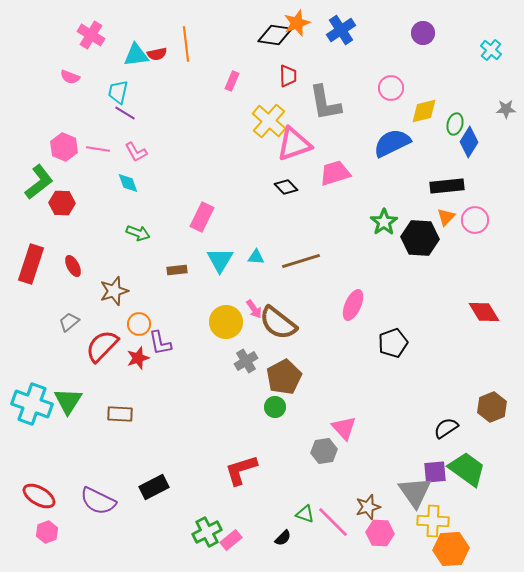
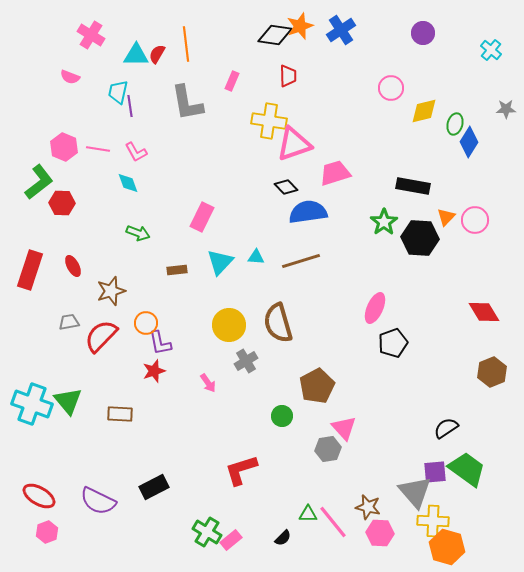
orange star at (297, 23): moved 3 px right, 3 px down
red semicircle at (157, 54): rotated 132 degrees clockwise
cyan triangle at (136, 55): rotated 8 degrees clockwise
gray L-shape at (325, 103): moved 138 px left
purple line at (125, 113): moved 5 px right, 7 px up; rotated 50 degrees clockwise
yellow cross at (269, 121): rotated 32 degrees counterclockwise
blue semicircle at (392, 143): moved 84 px left, 69 px down; rotated 18 degrees clockwise
black rectangle at (447, 186): moved 34 px left; rotated 16 degrees clockwise
cyan triangle at (220, 260): moved 2 px down; rotated 12 degrees clockwise
red rectangle at (31, 264): moved 1 px left, 6 px down
brown star at (114, 291): moved 3 px left
pink ellipse at (353, 305): moved 22 px right, 3 px down
pink arrow at (254, 309): moved 46 px left, 74 px down
gray trapezoid at (69, 322): rotated 30 degrees clockwise
yellow circle at (226, 322): moved 3 px right, 3 px down
brown semicircle at (278, 323): rotated 36 degrees clockwise
orange circle at (139, 324): moved 7 px right, 1 px up
red semicircle at (102, 346): moved 1 px left, 10 px up
red star at (138, 358): moved 16 px right, 13 px down
brown pentagon at (284, 377): moved 33 px right, 9 px down
green triangle at (68, 401): rotated 12 degrees counterclockwise
green circle at (275, 407): moved 7 px right, 9 px down
brown hexagon at (492, 407): moved 35 px up
gray hexagon at (324, 451): moved 4 px right, 2 px up
gray triangle at (415, 492): rotated 6 degrees counterclockwise
brown star at (368, 507): rotated 30 degrees clockwise
green triangle at (305, 514): moved 3 px right; rotated 18 degrees counterclockwise
pink line at (333, 522): rotated 6 degrees clockwise
green cross at (207, 532): rotated 32 degrees counterclockwise
orange hexagon at (451, 549): moved 4 px left, 2 px up; rotated 20 degrees clockwise
